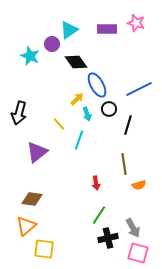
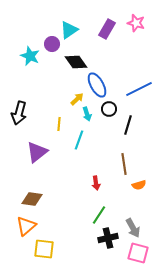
purple rectangle: rotated 60 degrees counterclockwise
yellow line: rotated 48 degrees clockwise
